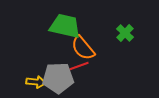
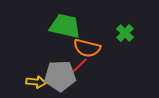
orange semicircle: moved 4 px right; rotated 36 degrees counterclockwise
red line: rotated 24 degrees counterclockwise
gray pentagon: moved 2 px right, 2 px up
